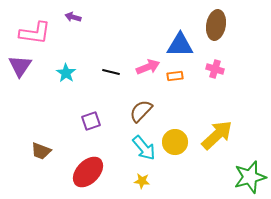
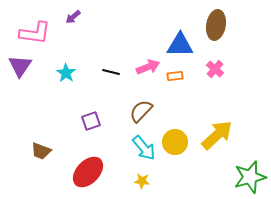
purple arrow: rotated 56 degrees counterclockwise
pink cross: rotated 24 degrees clockwise
